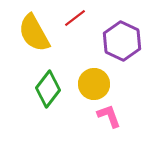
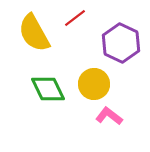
purple hexagon: moved 1 px left, 2 px down
green diamond: rotated 63 degrees counterclockwise
pink L-shape: rotated 32 degrees counterclockwise
